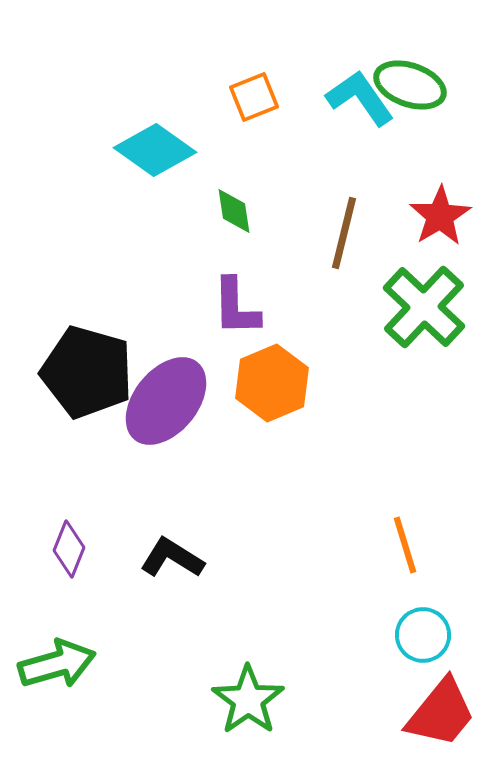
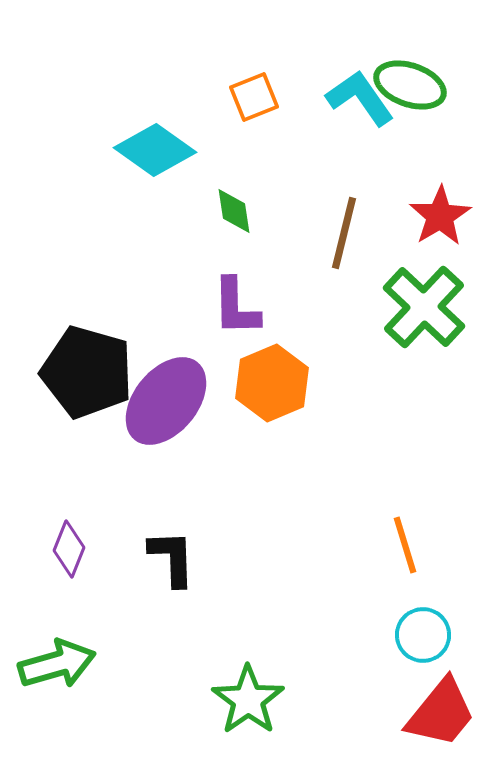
black L-shape: rotated 56 degrees clockwise
